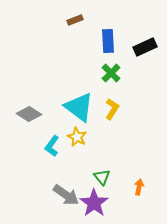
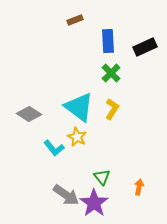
cyan L-shape: moved 2 px right, 2 px down; rotated 75 degrees counterclockwise
